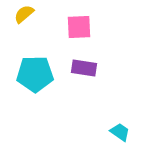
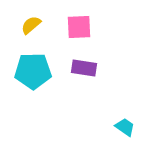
yellow semicircle: moved 7 px right, 11 px down
cyan pentagon: moved 2 px left, 3 px up
cyan trapezoid: moved 5 px right, 5 px up
